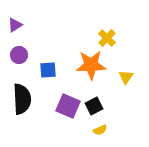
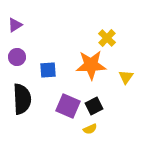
purple circle: moved 2 px left, 2 px down
yellow semicircle: moved 10 px left, 1 px up
